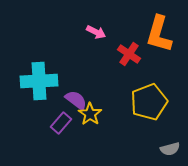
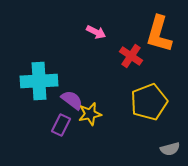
red cross: moved 2 px right, 2 px down
purple semicircle: moved 4 px left
yellow star: rotated 25 degrees clockwise
purple rectangle: moved 2 px down; rotated 15 degrees counterclockwise
